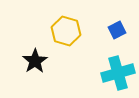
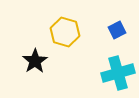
yellow hexagon: moved 1 px left, 1 px down
